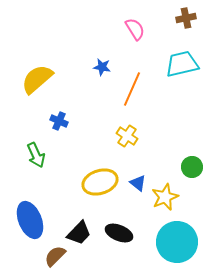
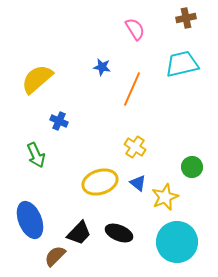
yellow cross: moved 8 px right, 11 px down
